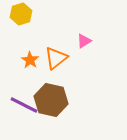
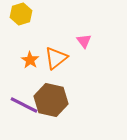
pink triangle: rotated 35 degrees counterclockwise
